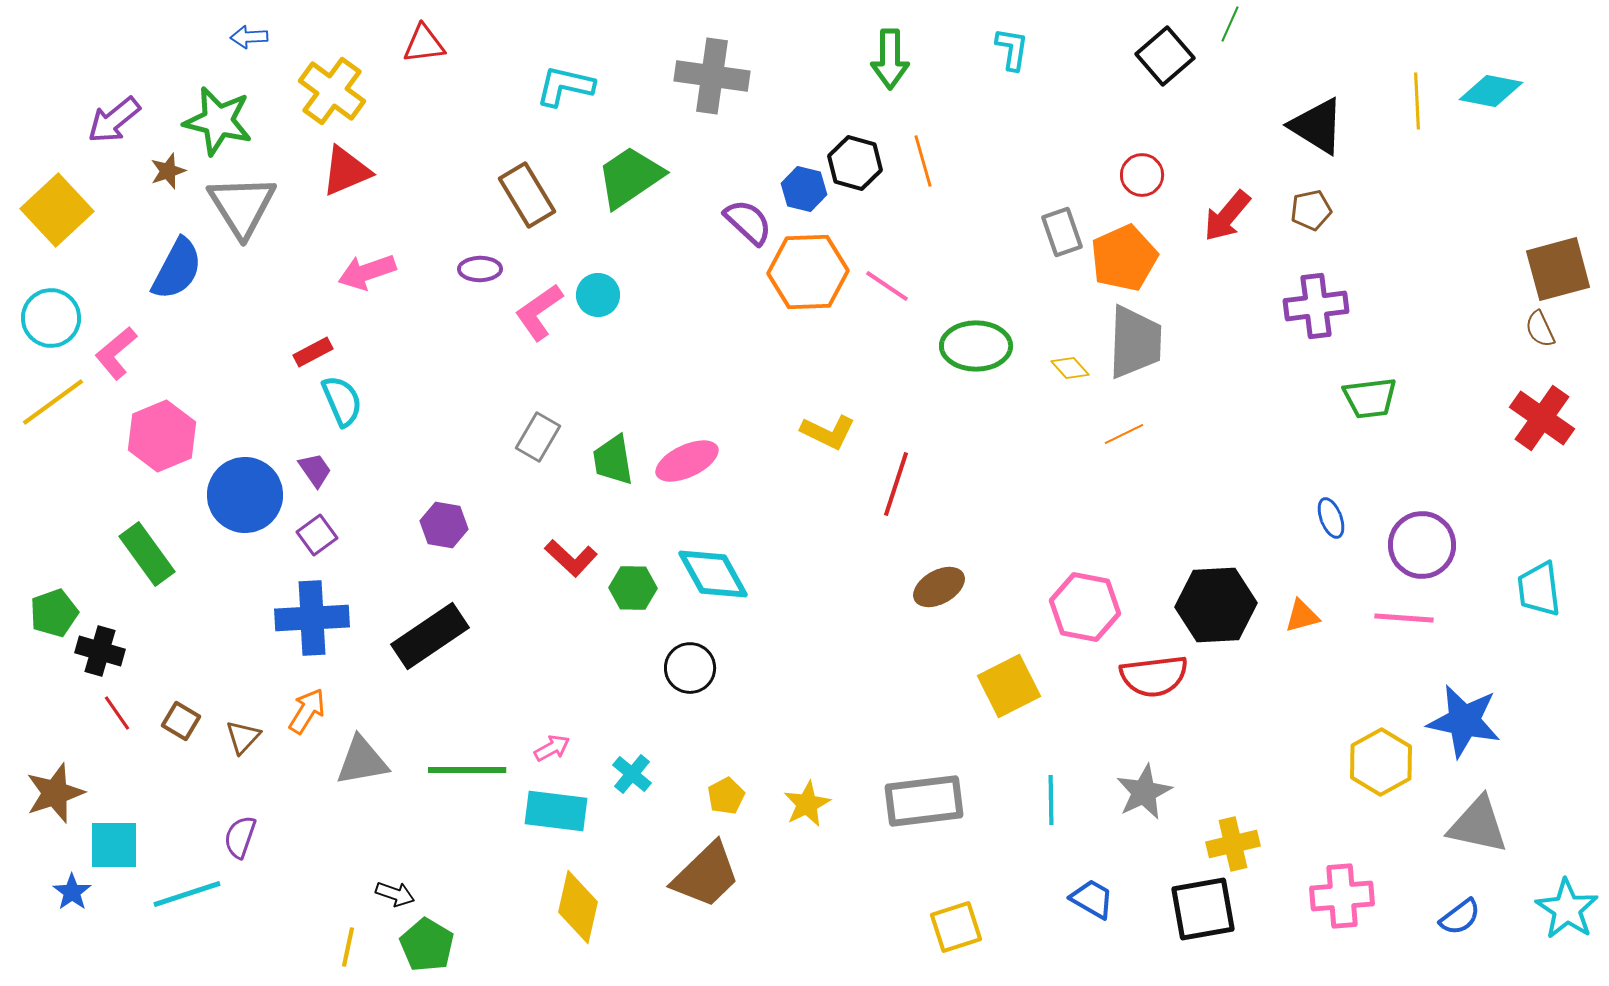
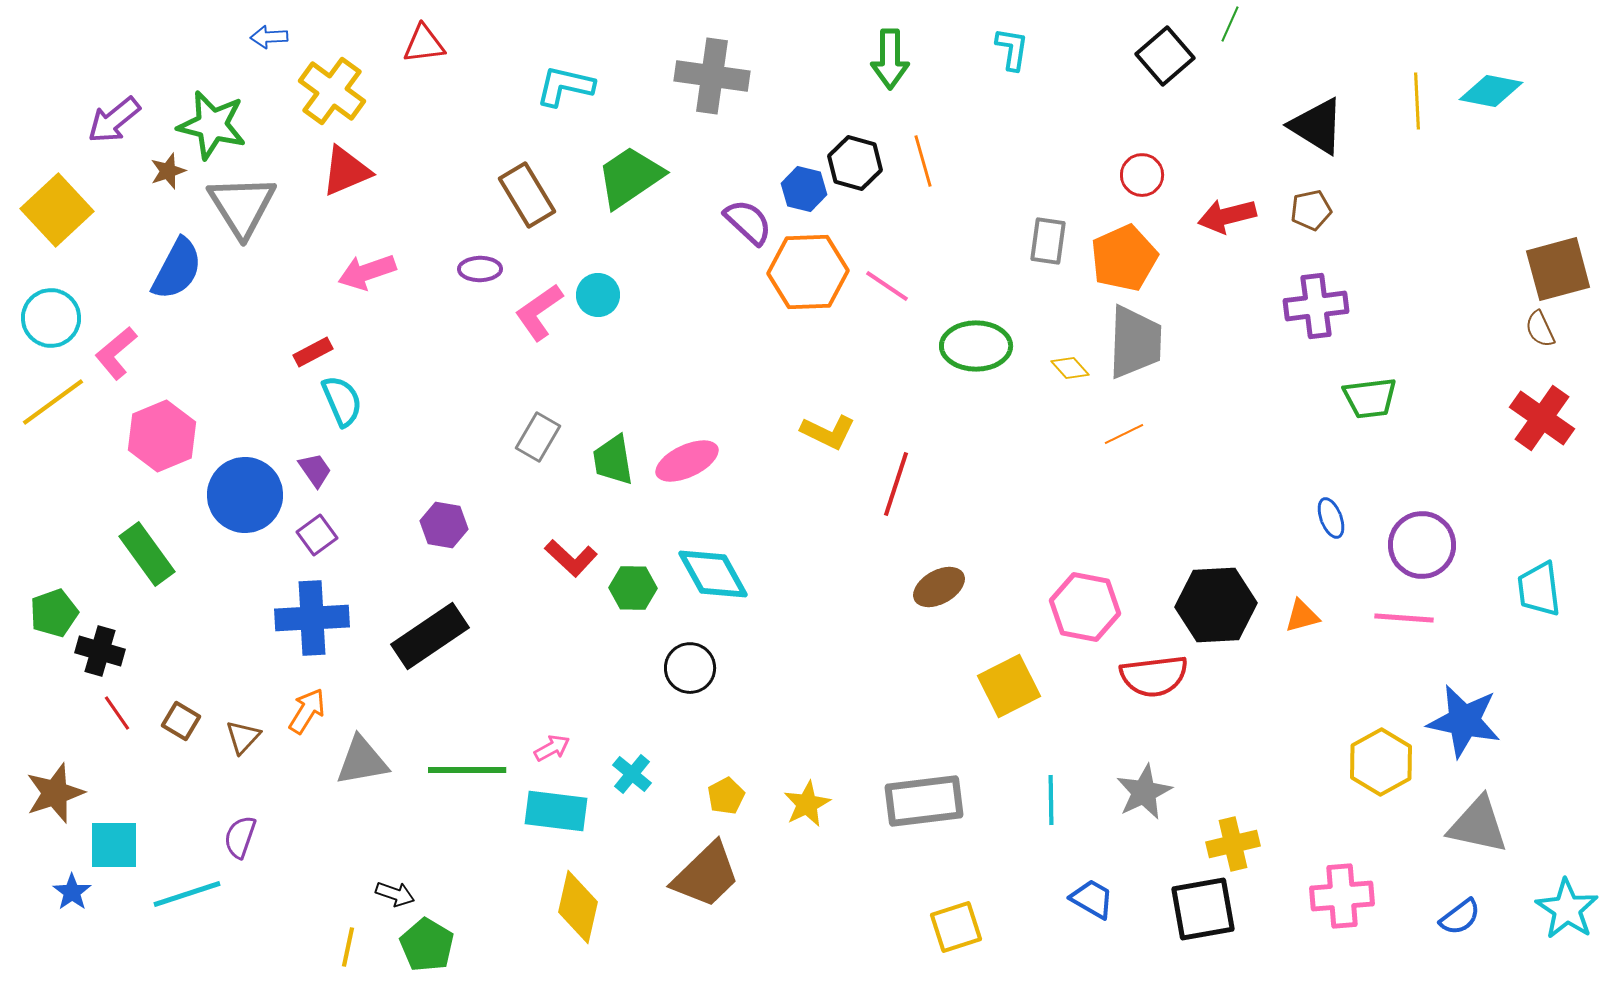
blue arrow at (249, 37): moved 20 px right
green star at (218, 121): moved 6 px left, 4 px down
red arrow at (1227, 216): rotated 36 degrees clockwise
gray rectangle at (1062, 232): moved 14 px left, 9 px down; rotated 27 degrees clockwise
